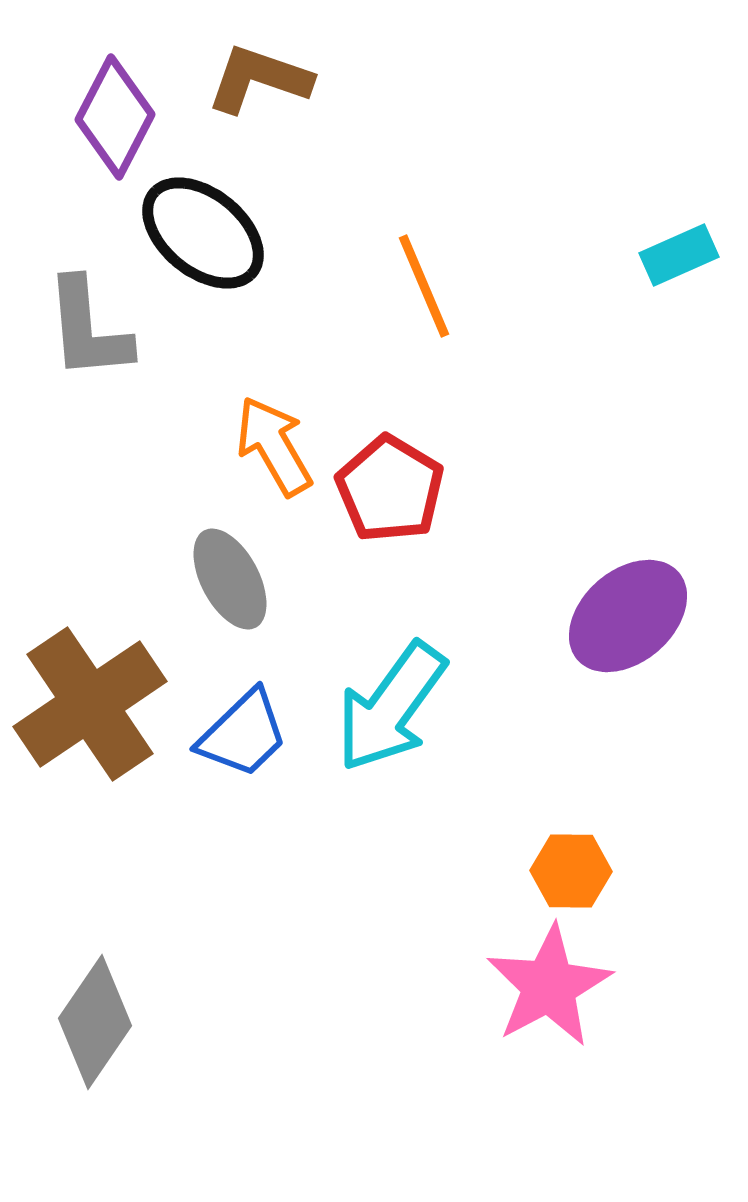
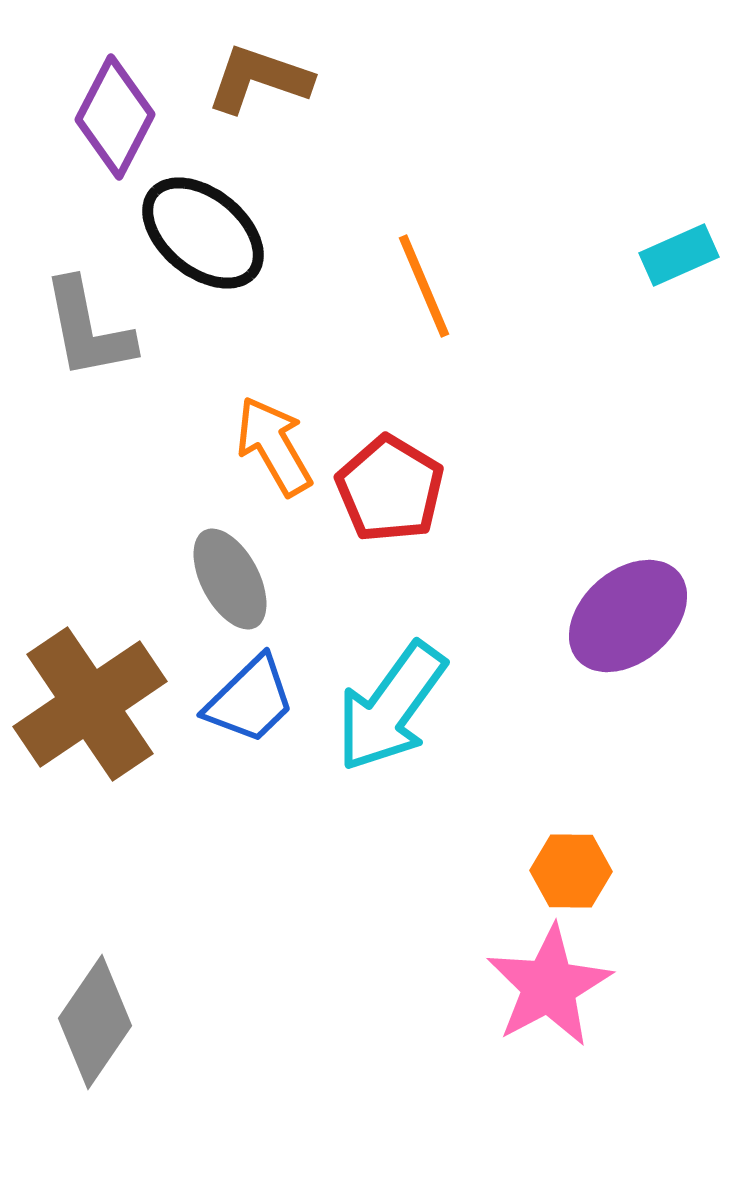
gray L-shape: rotated 6 degrees counterclockwise
blue trapezoid: moved 7 px right, 34 px up
